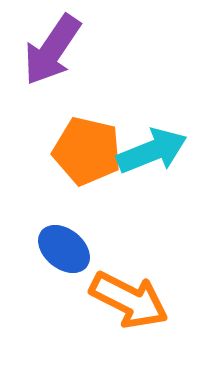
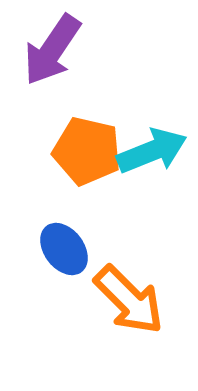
blue ellipse: rotated 14 degrees clockwise
orange arrow: rotated 18 degrees clockwise
